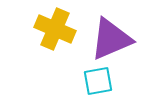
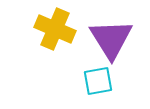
purple triangle: rotated 39 degrees counterclockwise
